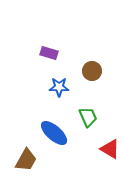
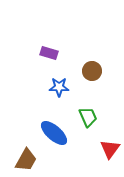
red triangle: rotated 35 degrees clockwise
